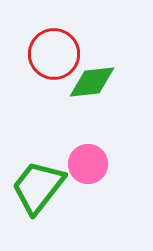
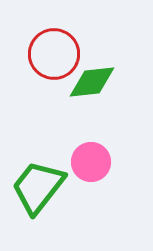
pink circle: moved 3 px right, 2 px up
